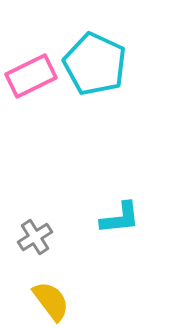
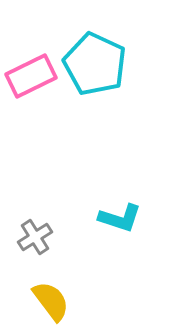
cyan L-shape: rotated 24 degrees clockwise
